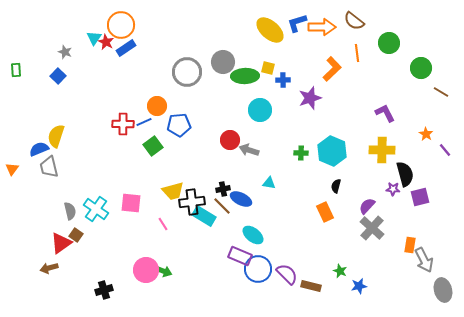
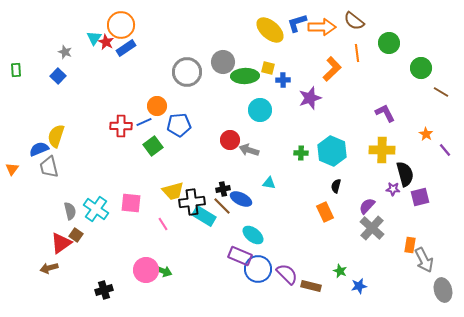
red cross at (123, 124): moved 2 px left, 2 px down
